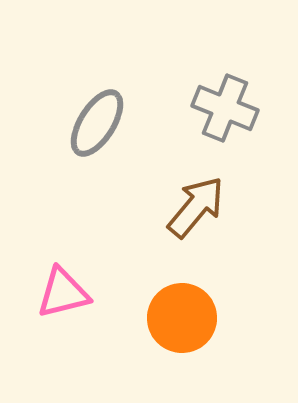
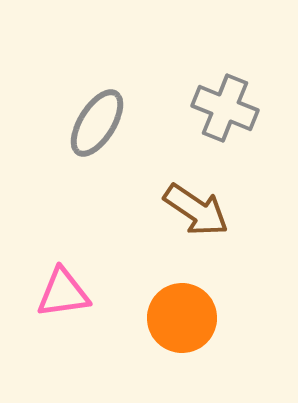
brown arrow: moved 3 px down; rotated 84 degrees clockwise
pink triangle: rotated 6 degrees clockwise
